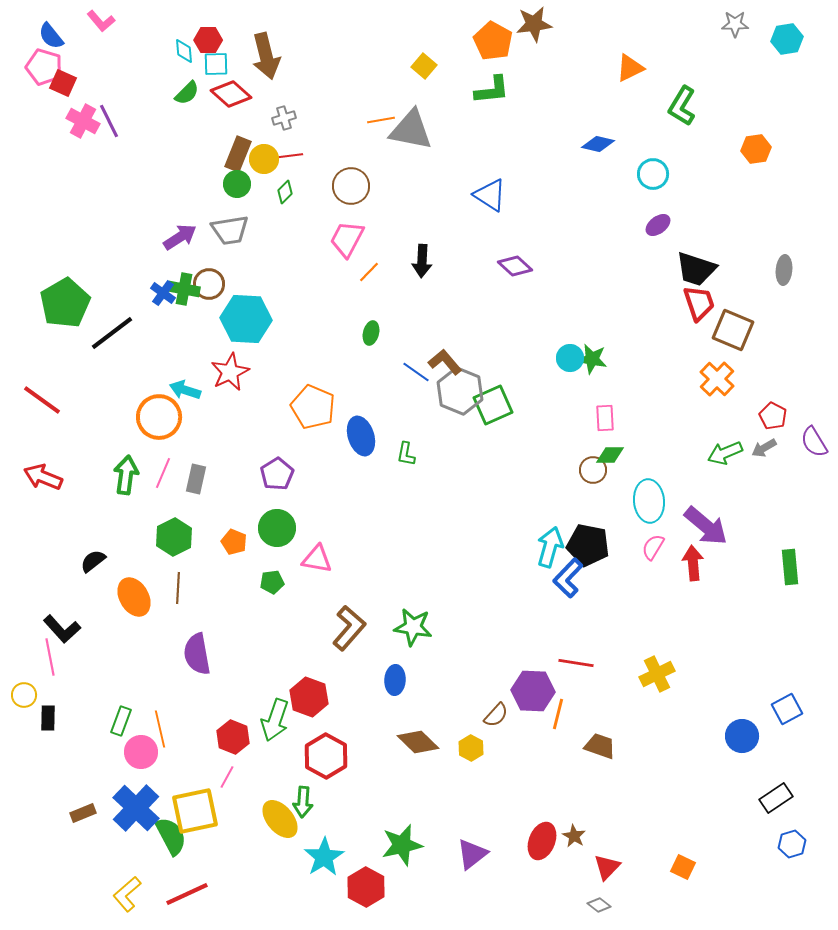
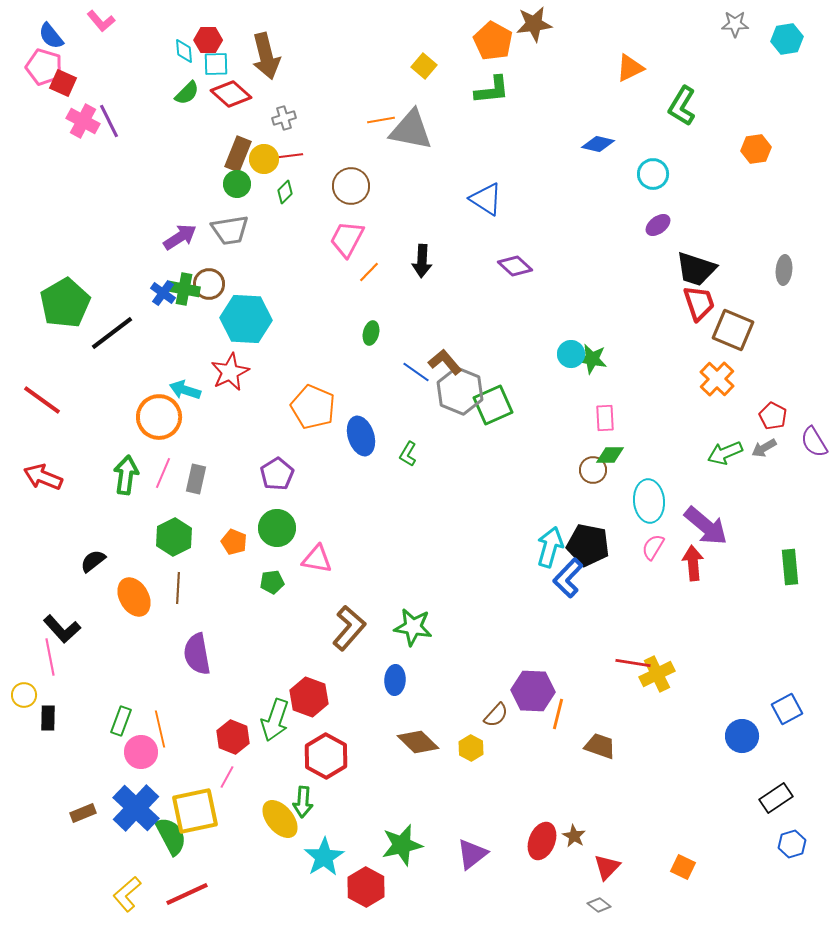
blue triangle at (490, 195): moved 4 px left, 4 px down
cyan circle at (570, 358): moved 1 px right, 4 px up
green L-shape at (406, 454): moved 2 px right; rotated 20 degrees clockwise
red line at (576, 663): moved 57 px right
